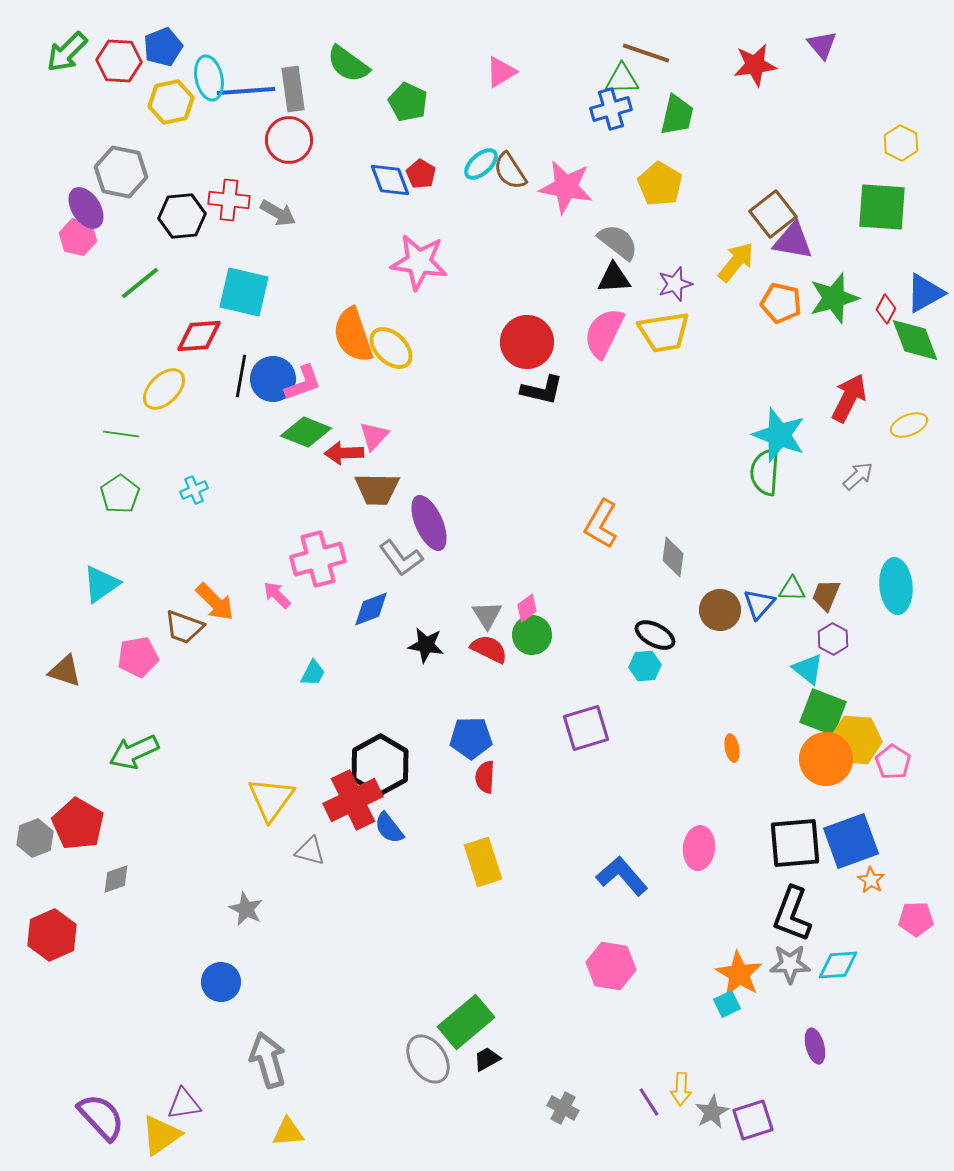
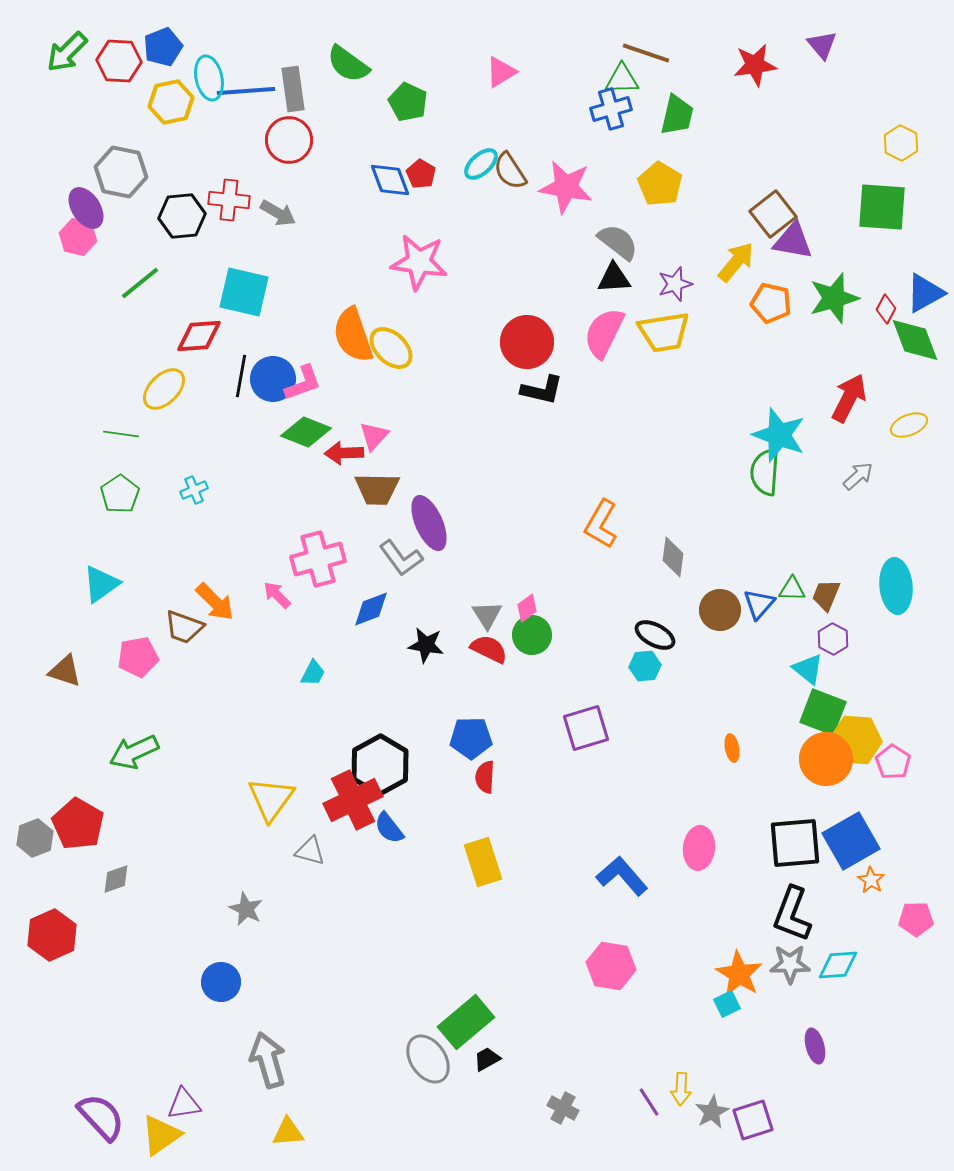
orange pentagon at (781, 303): moved 10 px left
blue square at (851, 841): rotated 10 degrees counterclockwise
